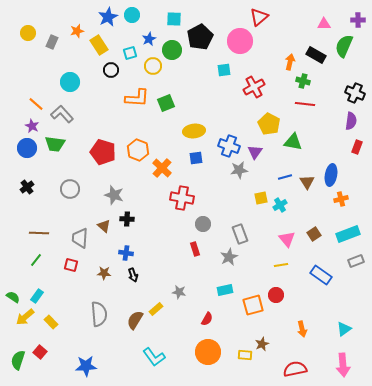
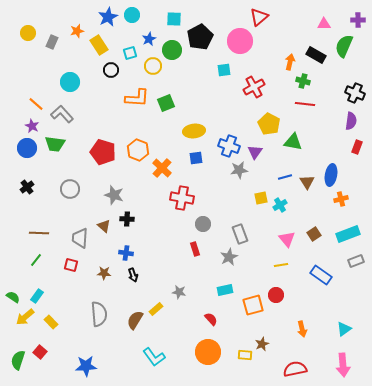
red semicircle at (207, 319): moved 4 px right; rotated 72 degrees counterclockwise
